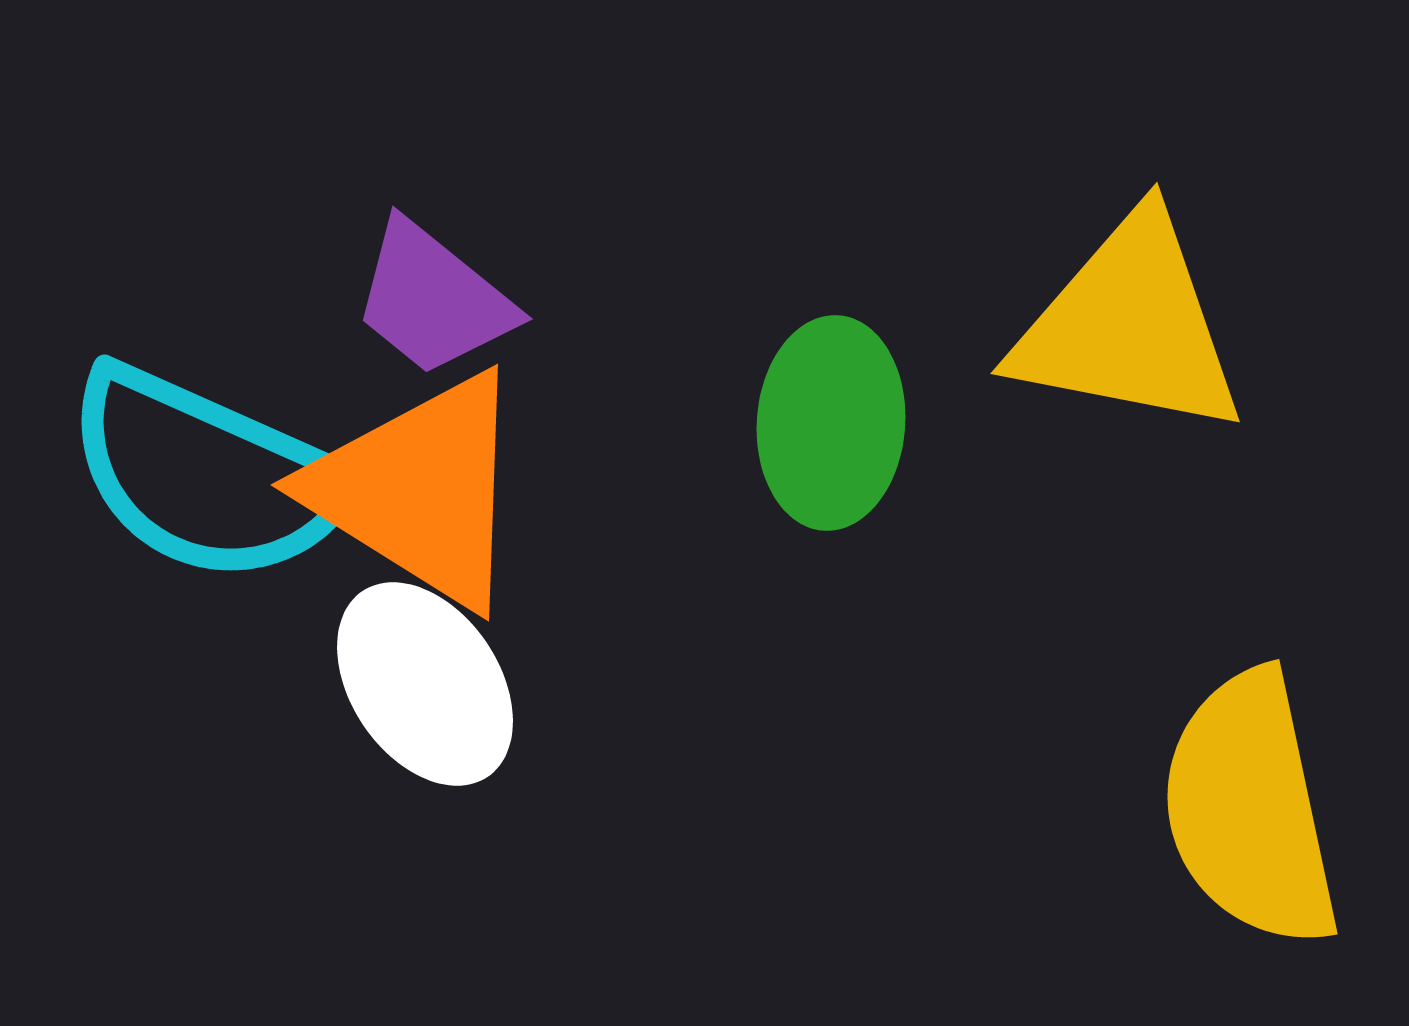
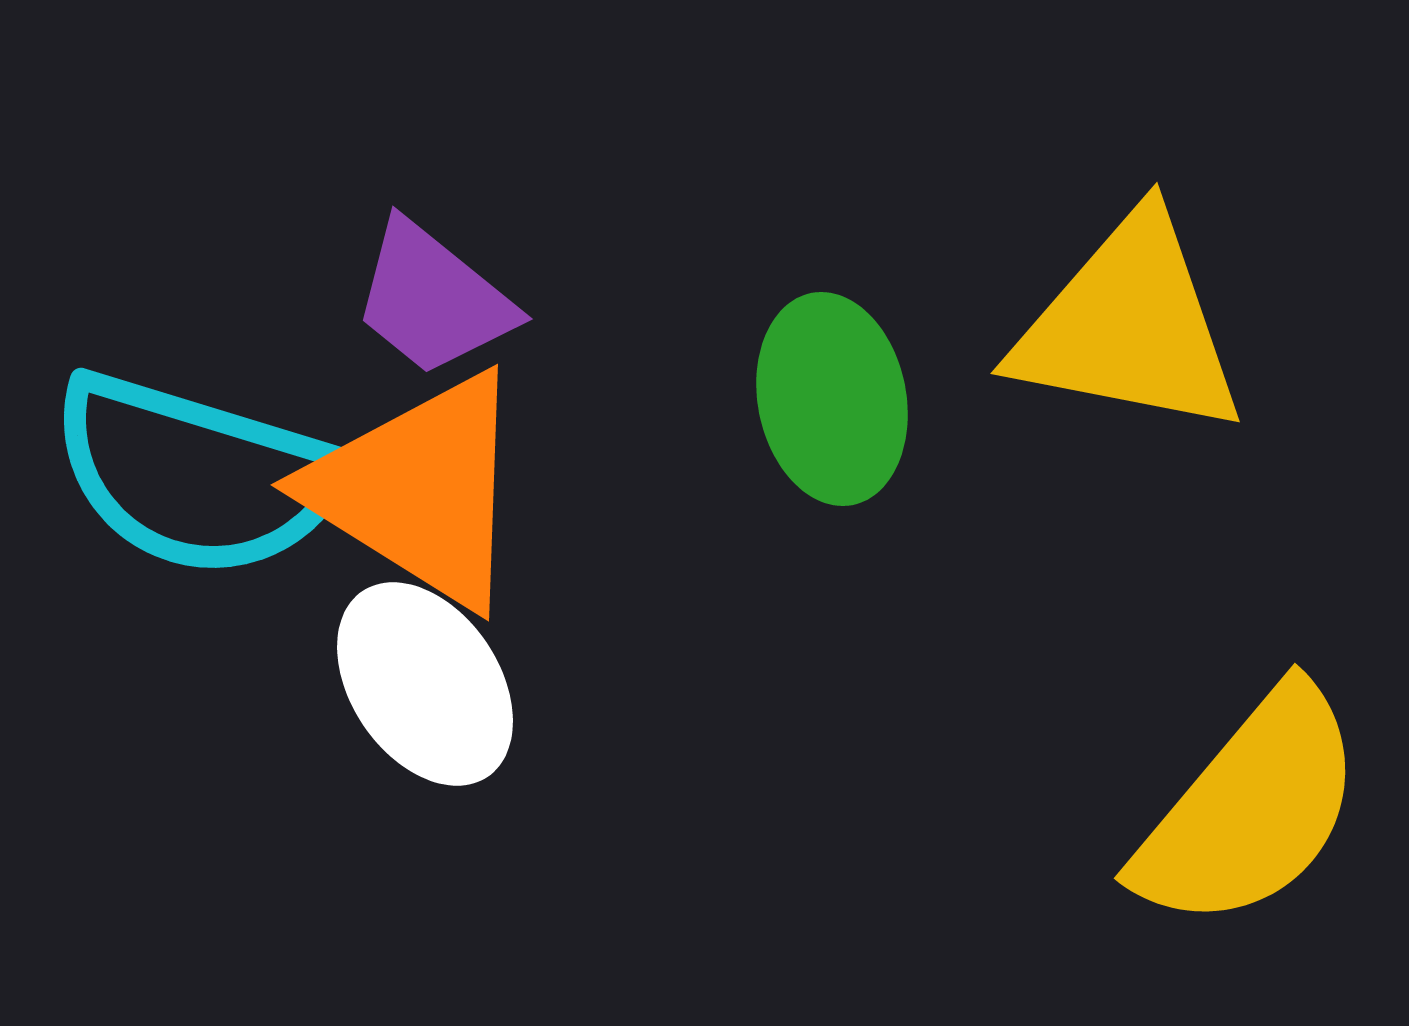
green ellipse: moved 1 px right, 24 px up; rotated 15 degrees counterclockwise
cyan semicircle: moved 11 px left; rotated 7 degrees counterclockwise
yellow semicircle: rotated 128 degrees counterclockwise
